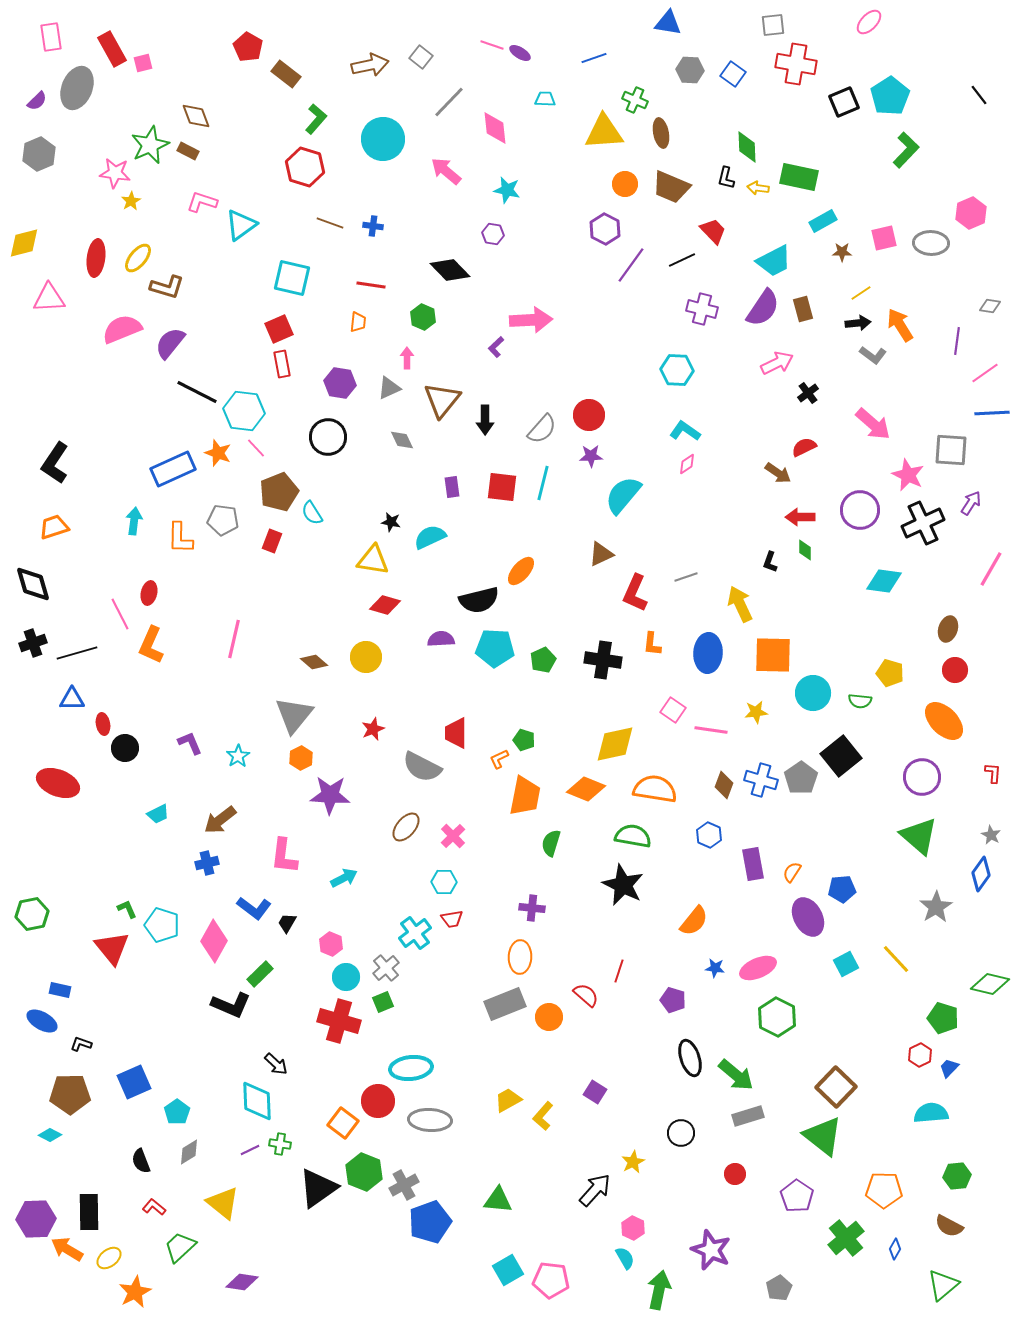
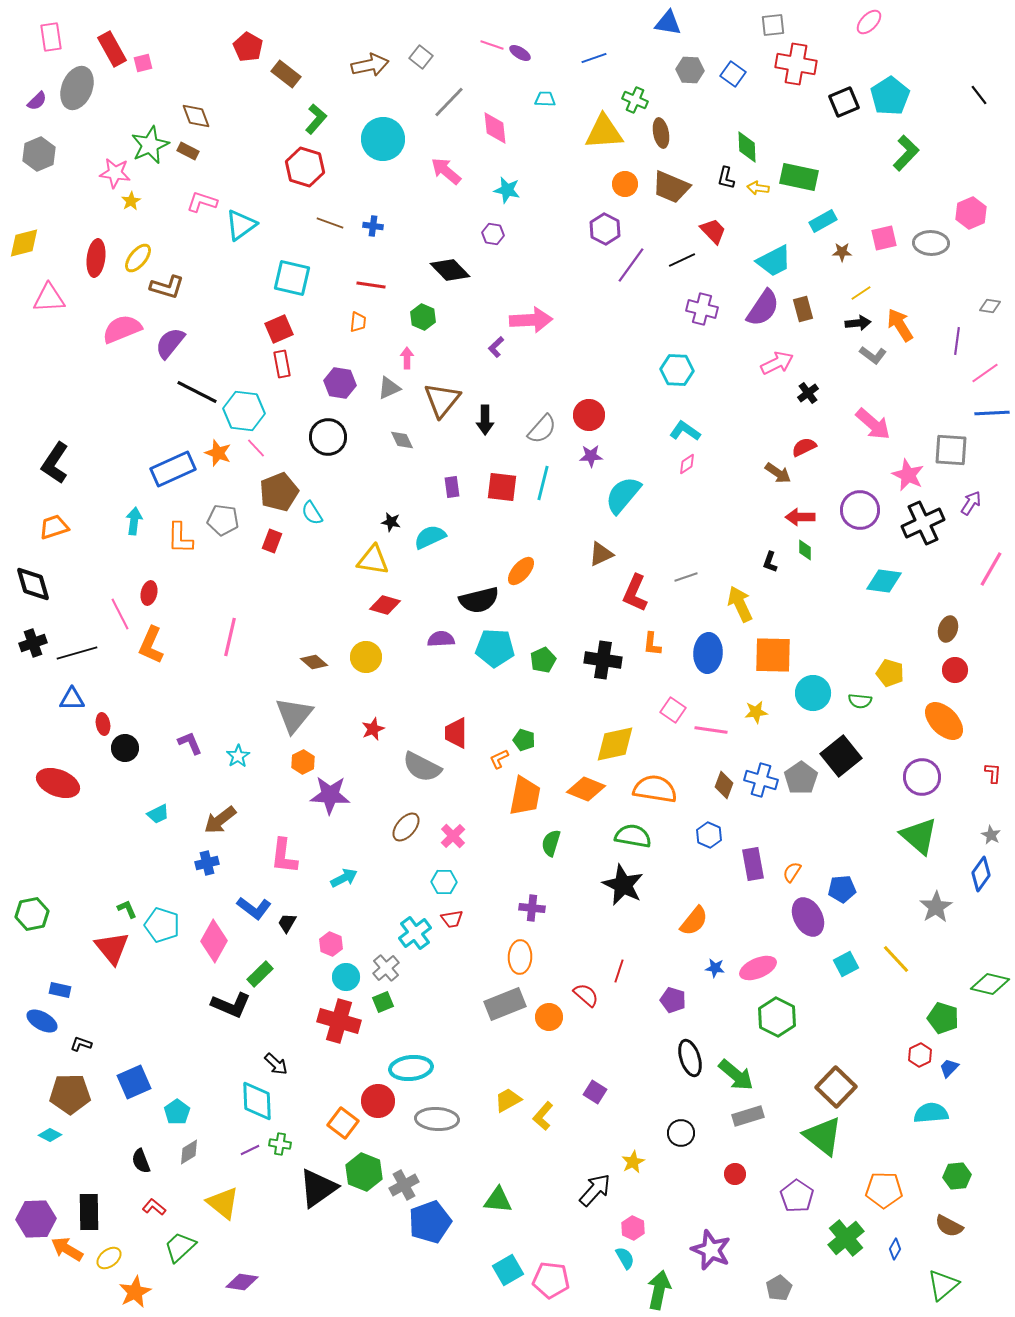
green L-shape at (906, 150): moved 3 px down
pink line at (234, 639): moved 4 px left, 2 px up
orange hexagon at (301, 758): moved 2 px right, 4 px down
gray ellipse at (430, 1120): moved 7 px right, 1 px up
